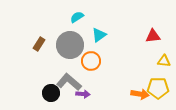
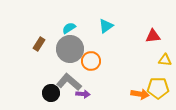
cyan semicircle: moved 8 px left, 11 px down
cyan triangle: moved 7 px right, 9 px up
gray circle: moved 4 px down
yellow triangle: moved 1 px right, 1 px up
